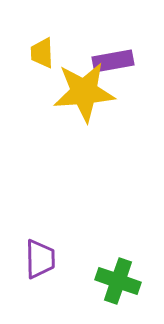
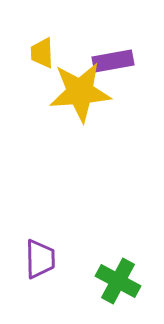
yellow star: moved 4 px left
green cross: rotated 9 degrees clockwise
